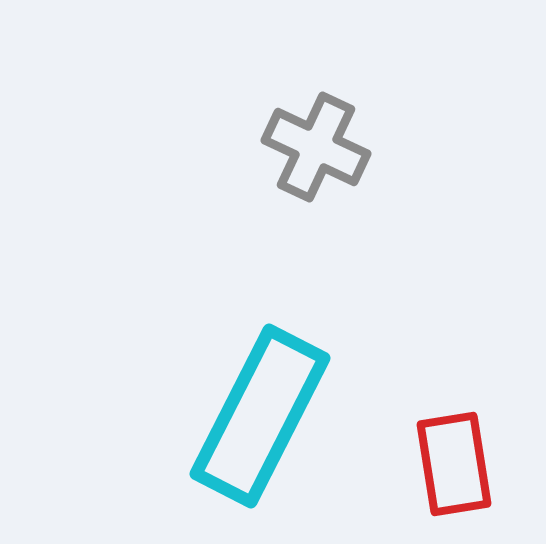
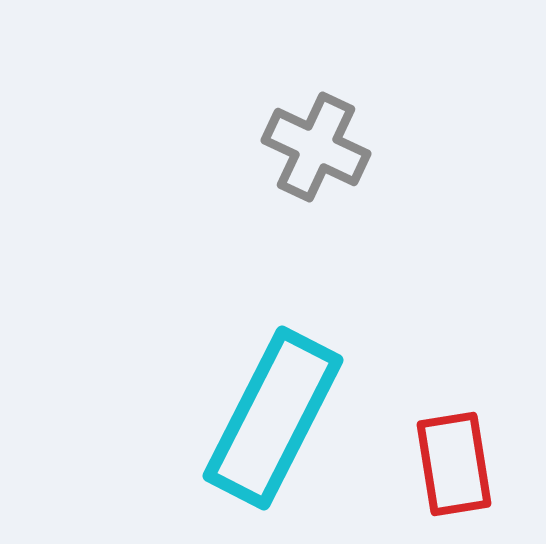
cyan rectangle: moved 13 px right, 2 px down
